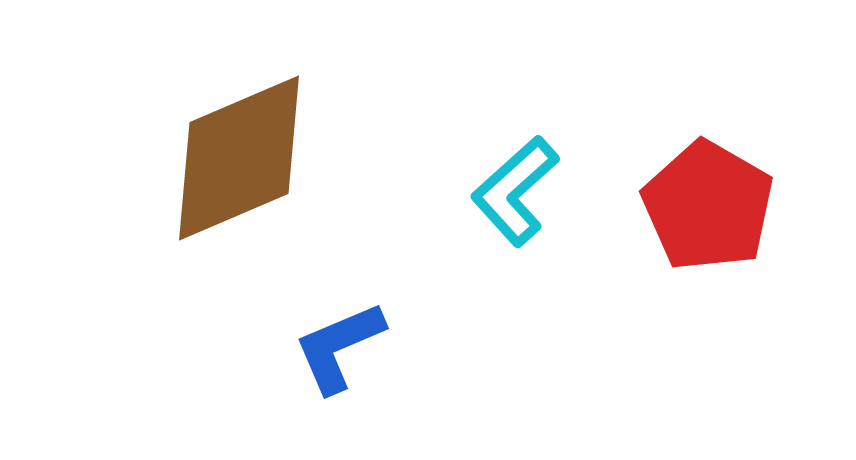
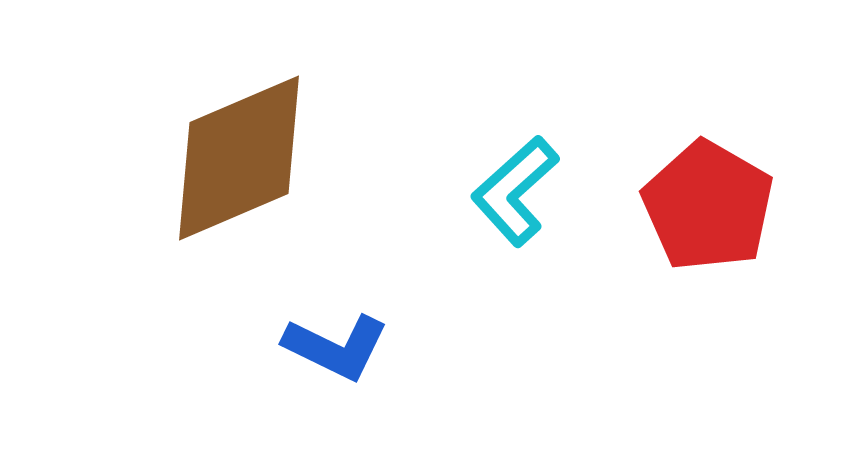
blue L-shape: moved 3 px left; rotated 131 degrees counterclockwise
